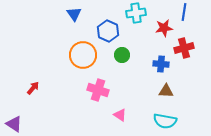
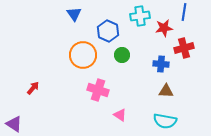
cyan cross: moved 4 px right, 3 px down
